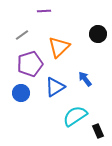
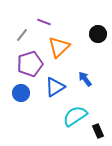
purple line: moved 11 px down; rotated 24 degrees clockwise
gray line: rotated 16 degrees counterclockwise
